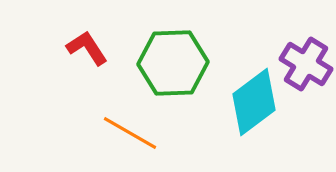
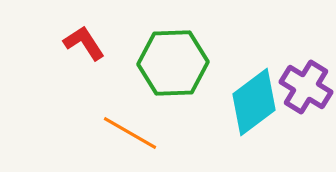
red L-shape: moved 3 px left, 5 px up
purple cross: moved 23 px down
